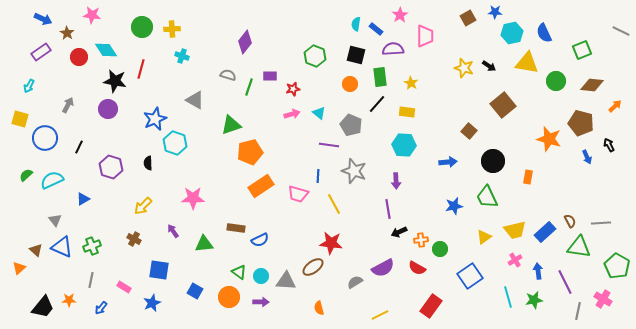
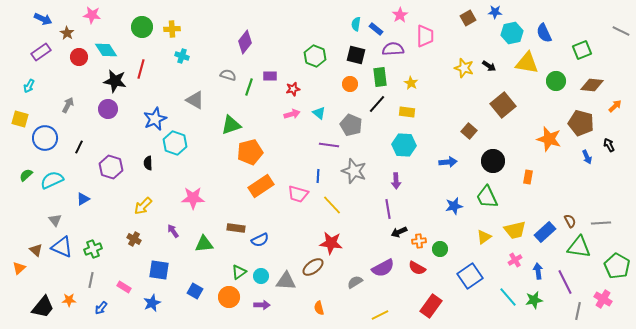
yellow line at (334, 204): moved 2 px left, 1 px down; rotated 15 degrees counterclockwise
orange cross at (421, 240): moved 2 px left, 1 px down
green cross at (92, 246): moved 1 px right, 3 px down
green triangle at (239, 272): rotated 49 degrees clockwise
cyan line at (508, 297): rotated 25 degrees counterclockwise
purple arrow at (261, 302): moved 1 px right, 3 px down
